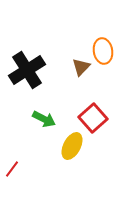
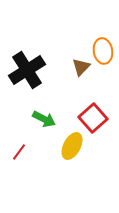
red line: moved 7 px right, 17 px up
